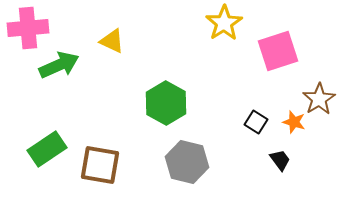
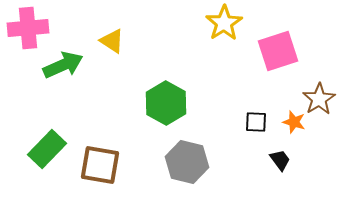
yellow triangle: rotated 8 degrees clockwise
green arrow: moved 4 px right
black square: rotated 30 degrees counterclockwise
green rectangle: rotated 12 degrees counterclockwise
